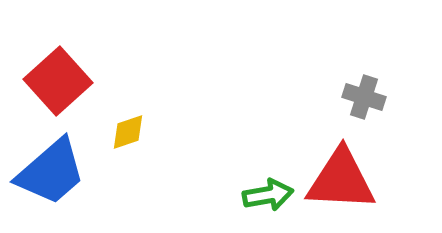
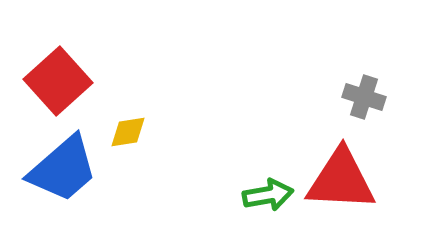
yellow diamond: rotated 9 degrees clockwise
blue trapezoid: moved 12 px right, 3 px up
